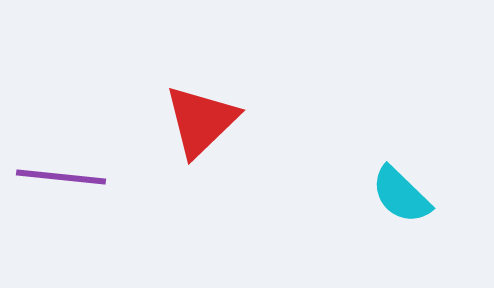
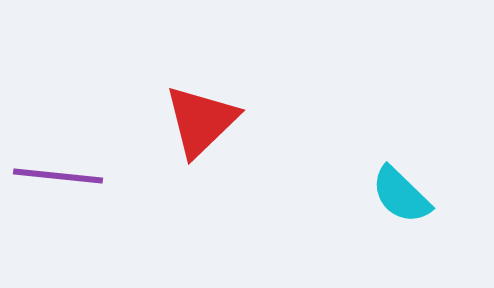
purple line: moved 3 px left, 1 px up
